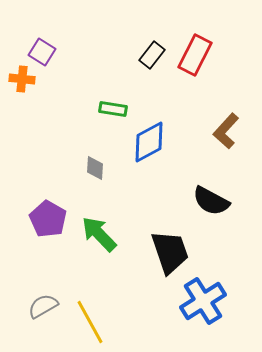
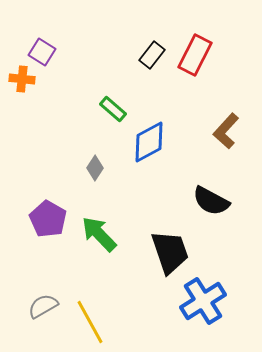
green rectangle: rotated 32 degrees clockwise
gray diamond: rotated 30 degrees clockwise
